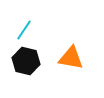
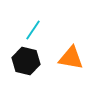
cyan line: moved 9 px right
